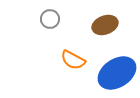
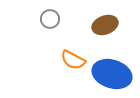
blue ellipse: moved 5 px left, 1 px down; rotated 51 degrees clockwise
